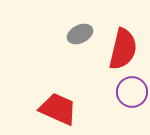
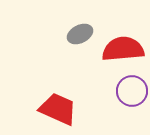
red semicircle: rotated 108 degrees counterclockwise
purple circle: moved 1 px up
